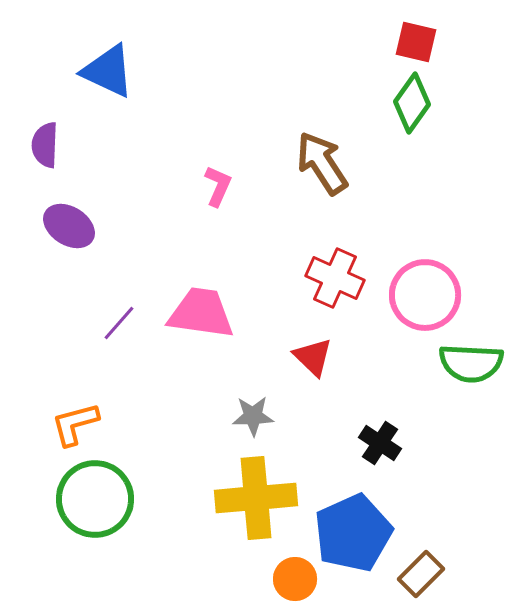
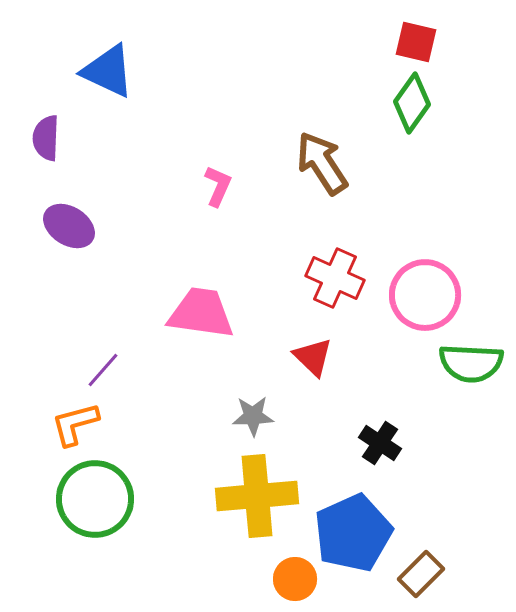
purple semicircle: moved 1 px right, 7 px up
purple line: moved 16 px left, 47 px down
yellow cross: moved 1 px right, 2 px up
